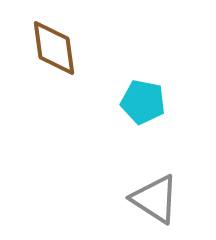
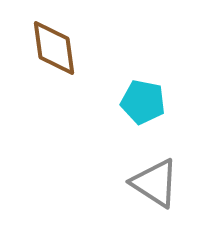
gray triangle: moved 16 px up
